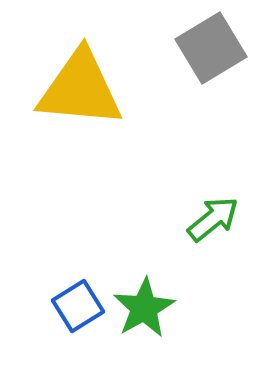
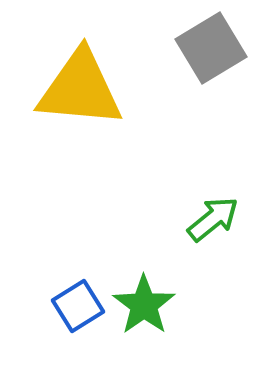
green star: moved 3 px up; rotated 6 degrees counterclockwise
